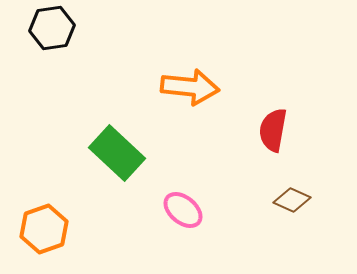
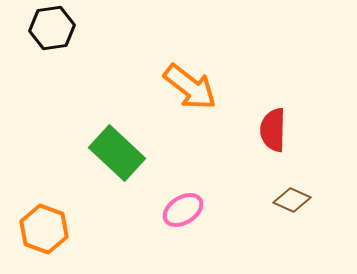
orange arrow: rotated 32 degrees clockwise
red semicircle: rotated 9 degrees counterclockwise
pink ellipse: rotated 72 degrees counterclockwise
orange hexagon: rotated 21 degrees counterclockwise
